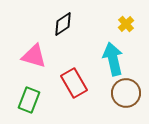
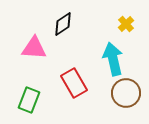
pink triangle: moved 8 px up; rotated 12 degrees counterclockwise
